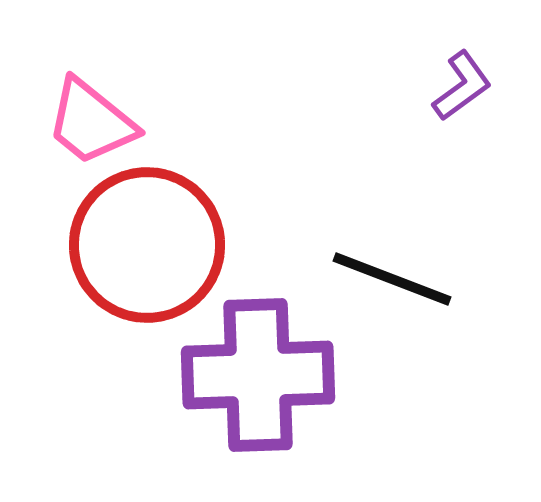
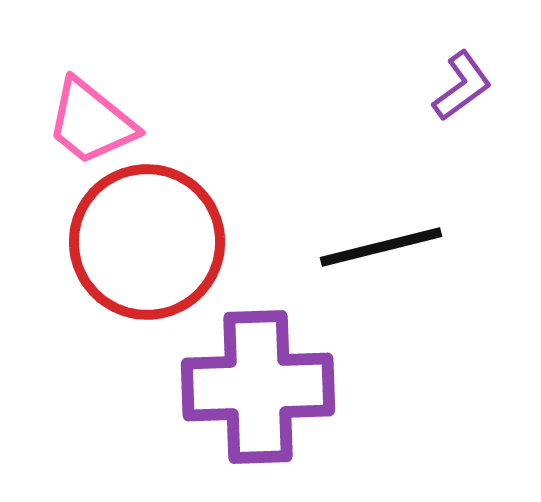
red circle: moved 3 px up
black line: moved 11 px left, 32 px up; rotated 35 degrees counterclockwise
purple cross: moved 12 px down
